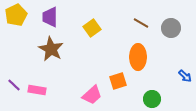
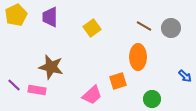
brown line: moved 3 px right, 3 px down
brown star: moved 18 px down; rotated 15 degrees counterclockwise
